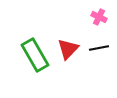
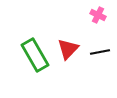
pink cross: moved 1 px left, 2 px up
black line: moved 1 px right, 4 px down
